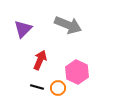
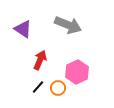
purple triangle: rotated 42 degrees counterclockwise
pink hexagon: rotated 10 degrees clockwise
black line: moved 1 px right; rotated 64 degrees counterclockwise
